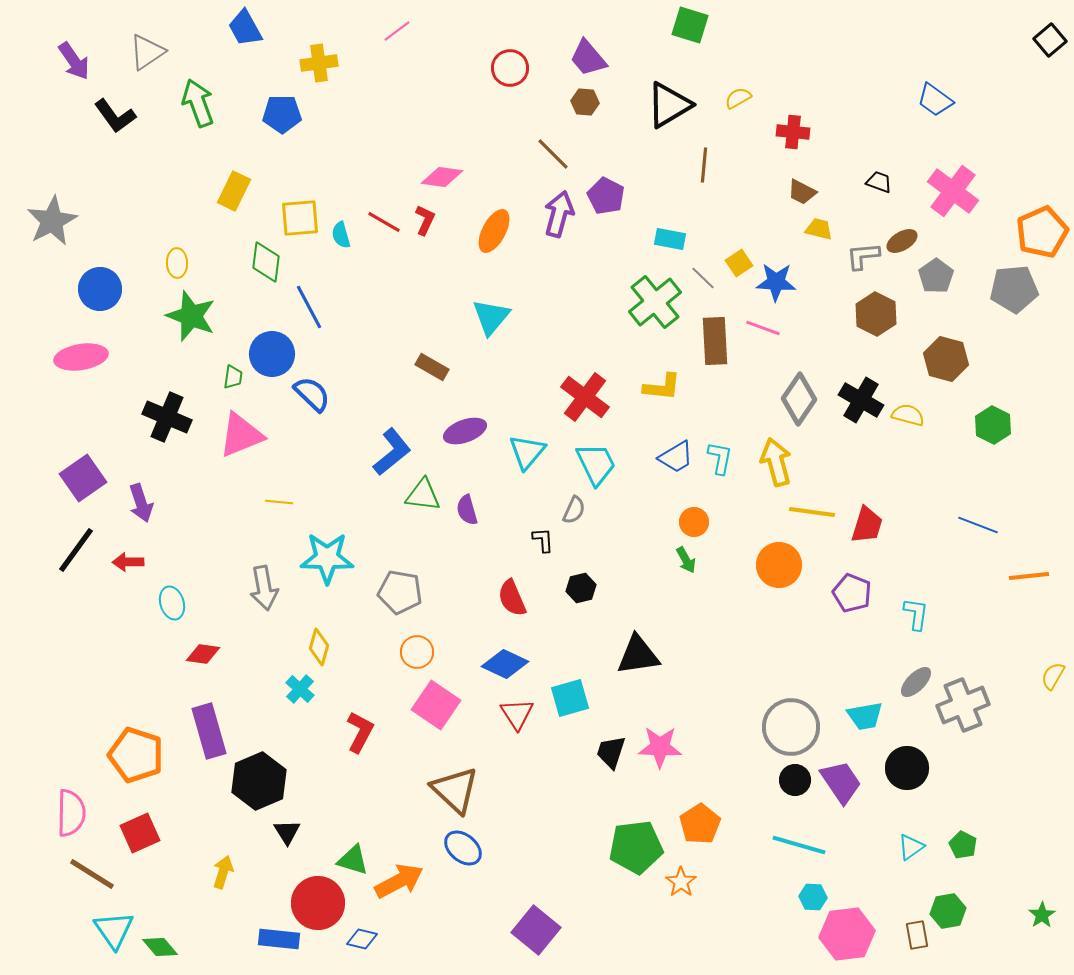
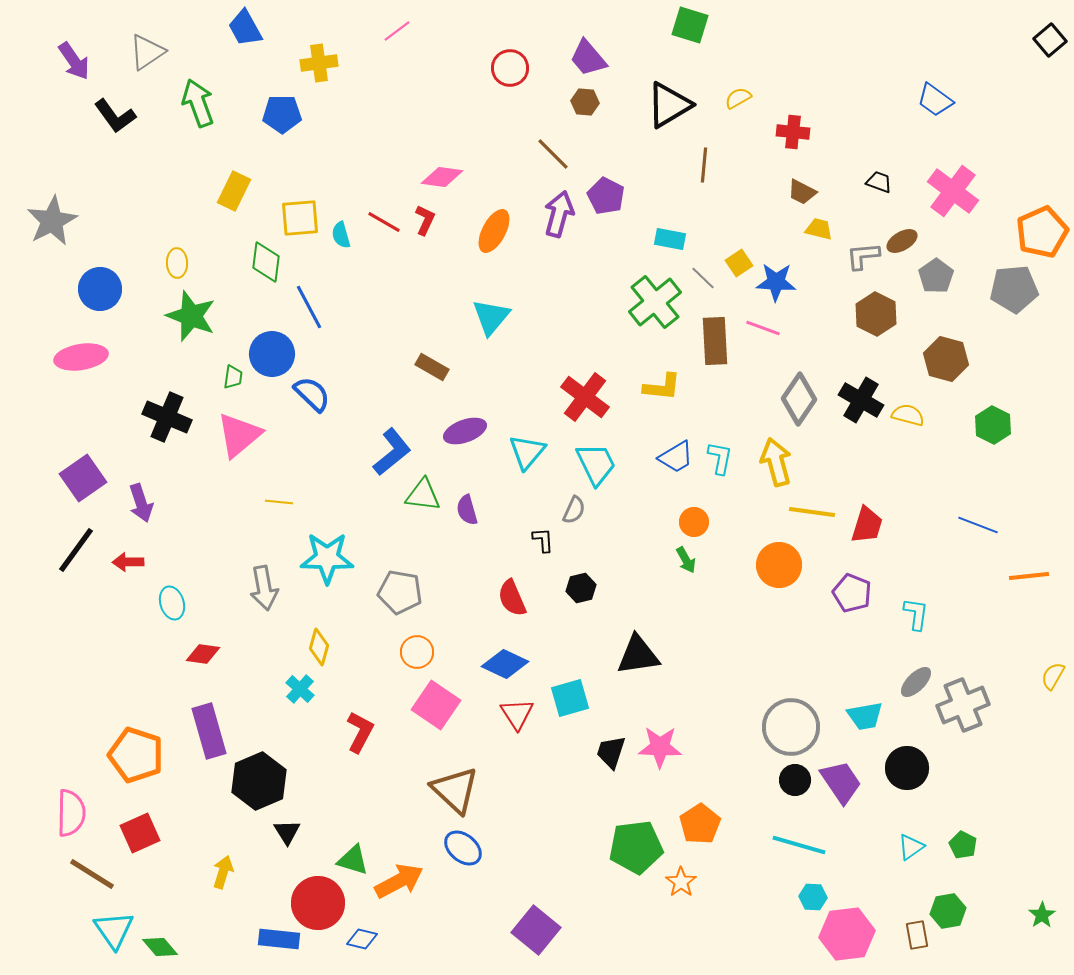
pink triangle at (241, 435): moved 2 px left; rotated 18 degrees counterclockwise
